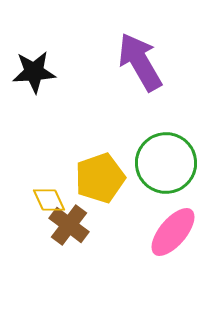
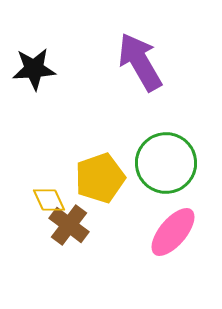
black star: moved 3 px up
